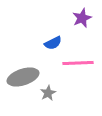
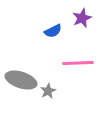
blue semicircle: moved 12 px up
gray ellipse: moved 2 px left, 3 px down; rotated 36 degrees clockwise
gray star: moved 2 px up
